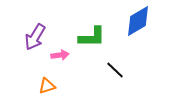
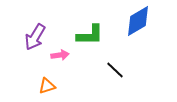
green L-shape: moved 2 px left, 2 px up
